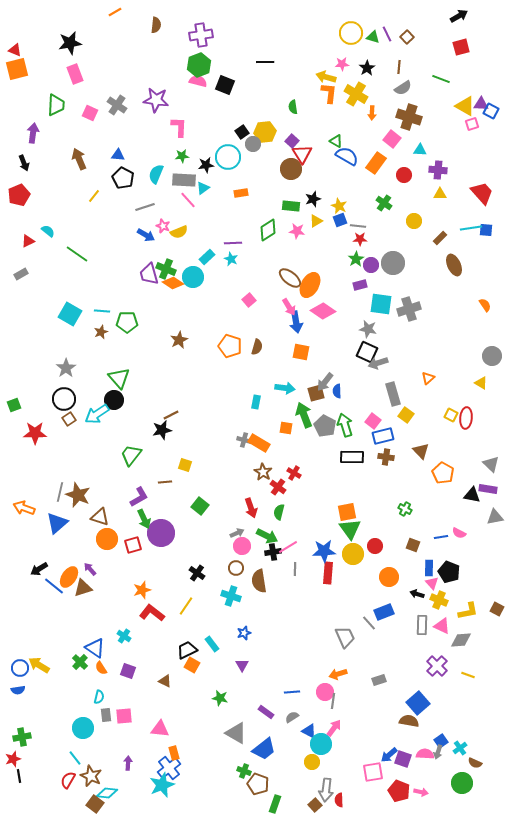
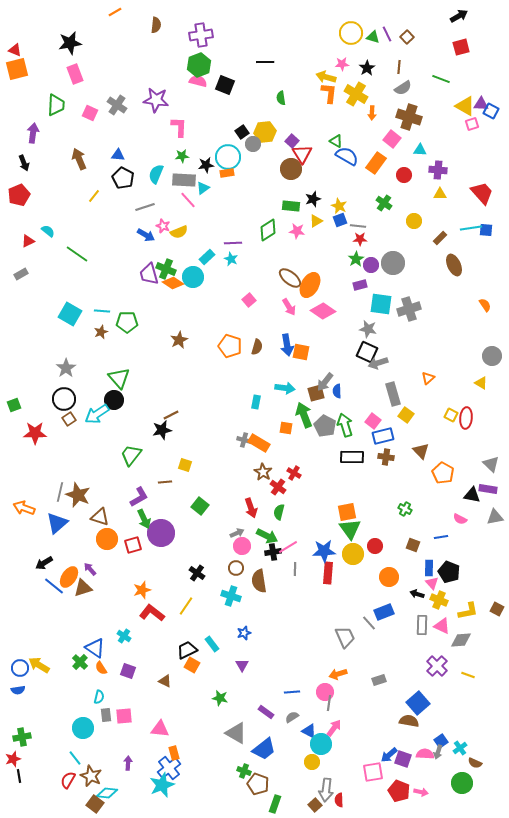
green semicircle at (293, 107): moved 12 px left, 9 px up
orange rectangle at (241, 193): moved 14 px left, 20 px up
blue arrow at (296, 322): moved 9 px left, 23 px down
pink semicircle at (459, 533): moved 1 px right, 14 px up
black arrow at (39, 569): moved 5 px right, 6 px up
gray line at (333, 701): moved 4 px left, 2 px down
